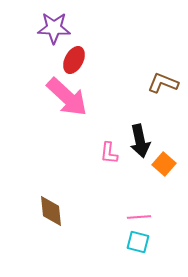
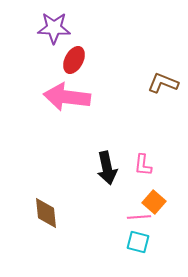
pink arrow: rotated 144 degrees clockwise
black arrow: moved 33 px left, 27 px down
pink L-shape: moved 34 px right, 12 px down
orange square: moved 10 px left, 38 px down
brown diamond: moved 5 px left, 2 px down
